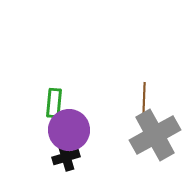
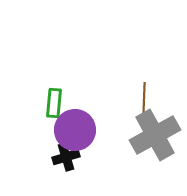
purple circle: moved 6 px right
